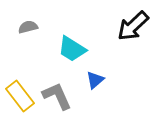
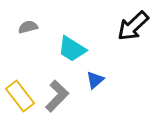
gray L-shape: rotated 68 degrees clockwise
